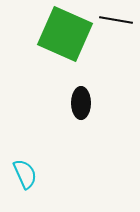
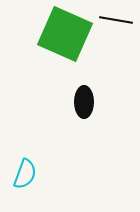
black ellipse: moved 3 px right, 1 px up
cyan semicircle: rotated 44 degrees clockwise
